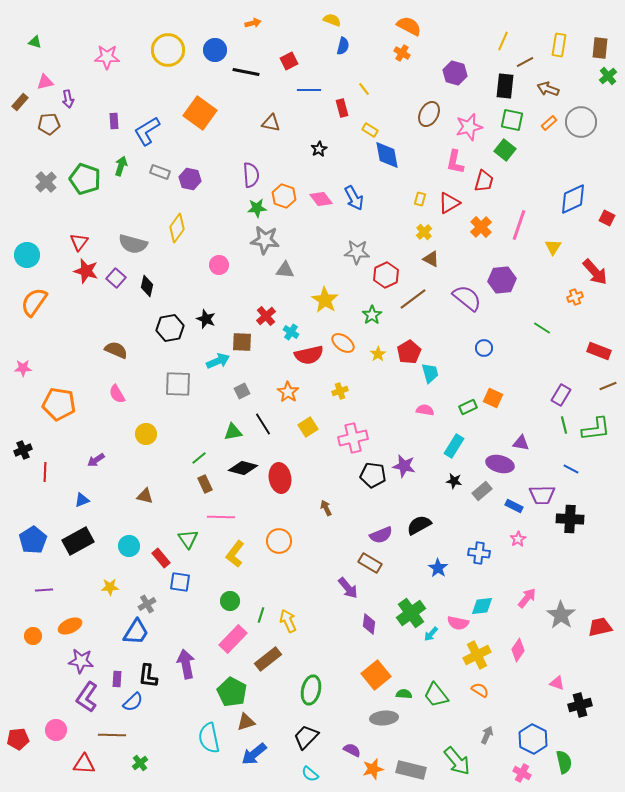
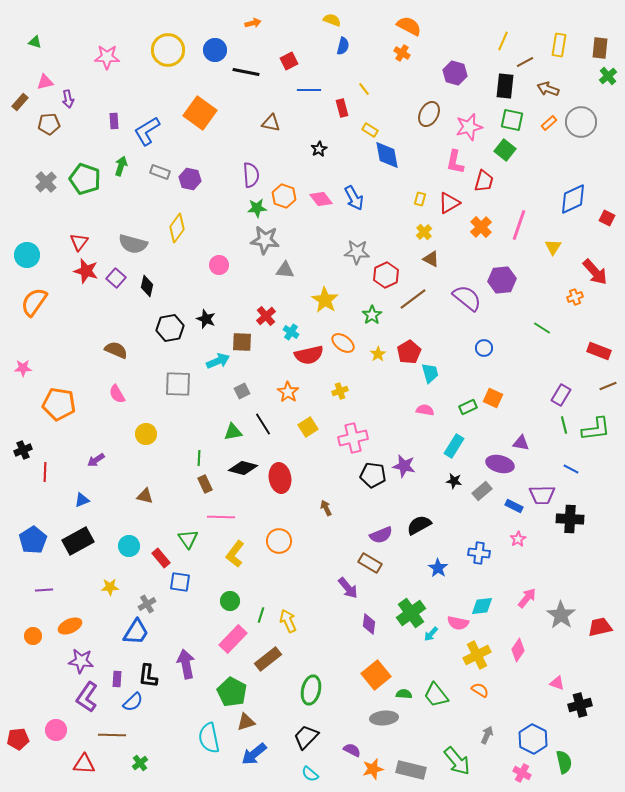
green line at (199, 458): rotated 49 degrees counterclockwise
